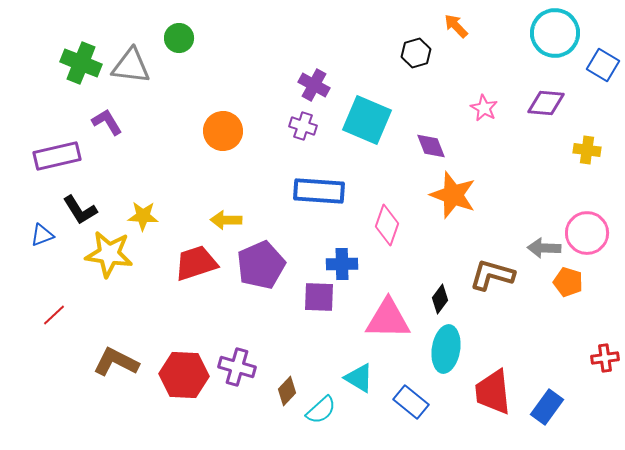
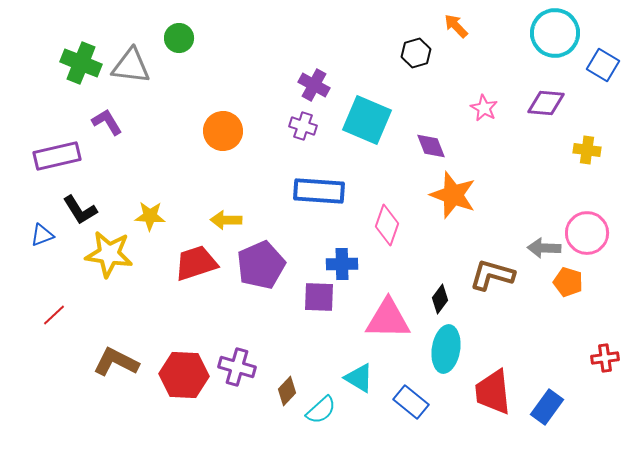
yellow star at (143, 216): moved 7 px right
